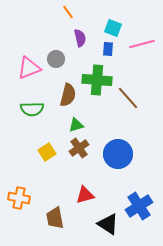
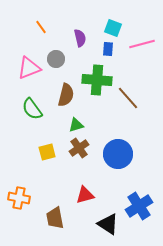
orange line: moved 27 px left, 15 px down
brown semicircle: moved 2 px left
green semicircle: rotated 55 degrees clockwise
yellow square: rotated 18 degrees clockwise
